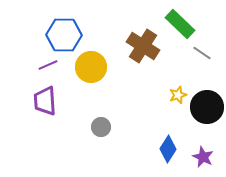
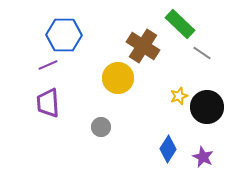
yellow circle: moved 27 px right, 11 px down
yellow star: moved 1 px right, 1 px down
purple trapezoid: moved 3 px right, 2 px down
